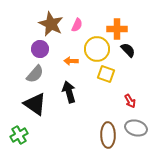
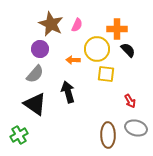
orange arrow: moved 2 px right, 1 px up
yellow square: rotated 12 degrees counterclockwise
black arrow: moved 1 px left
